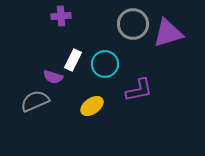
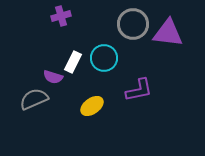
purple cross: rotated 12 degrees counterclockwise
purple triangle: rotated 24 degrees clockwise
white rectangle: moved 2 px down
cyan circle: moved 1 px left, 6 px up
gray semicircle: moved 1 px left, 2 px up
